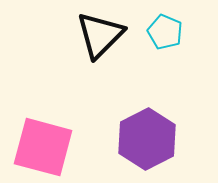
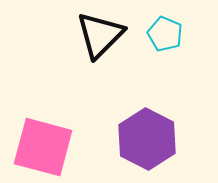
cyan pentagon: moved 2 px down
purple hexagon: rotated 6 degrees counterclockwise
